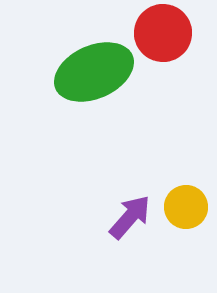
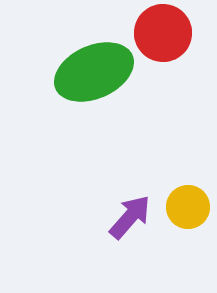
yellow circle: moved 2 px right
